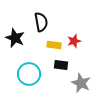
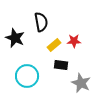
red star: rotated 16 degrees clockwise
yellow rectangle: rotated 48 degrees counterclockwise
cyan circle: moved 2 px left, 2 px down
